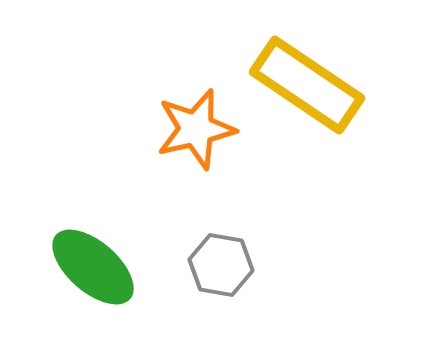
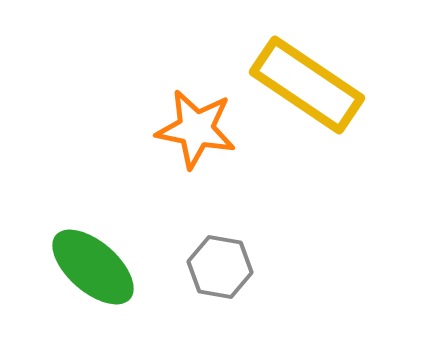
orange star: rotated 24 degrees clockwise
gray hexagon: moved 1 px left, 2 px down
